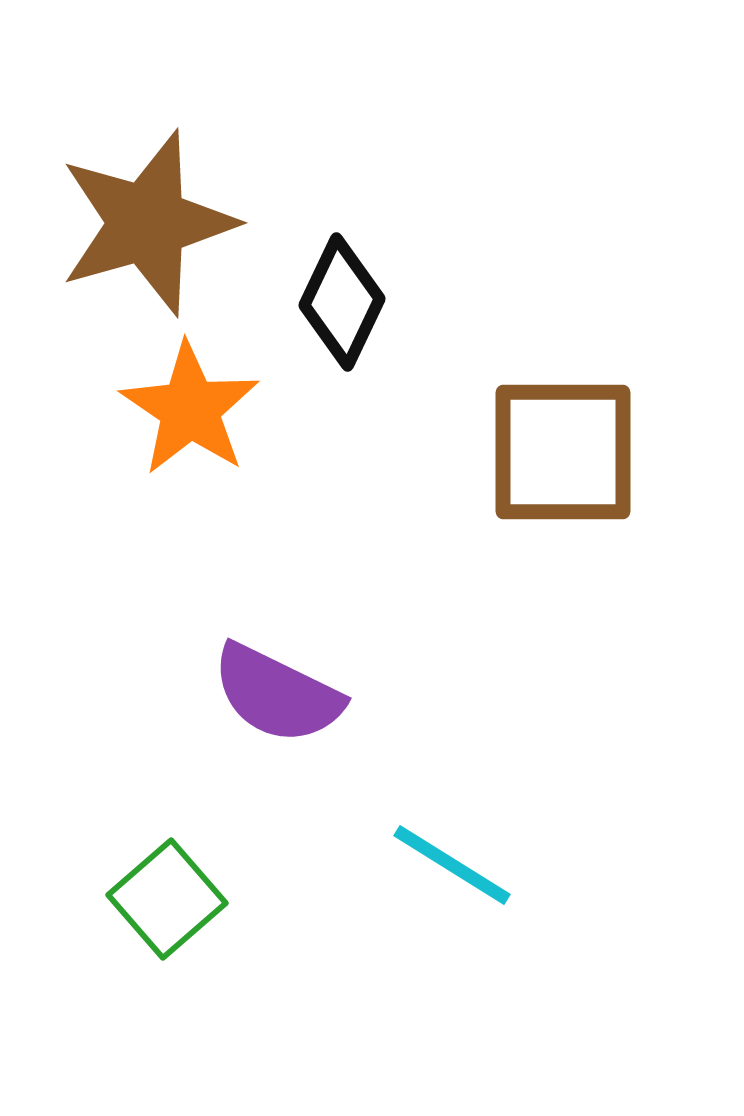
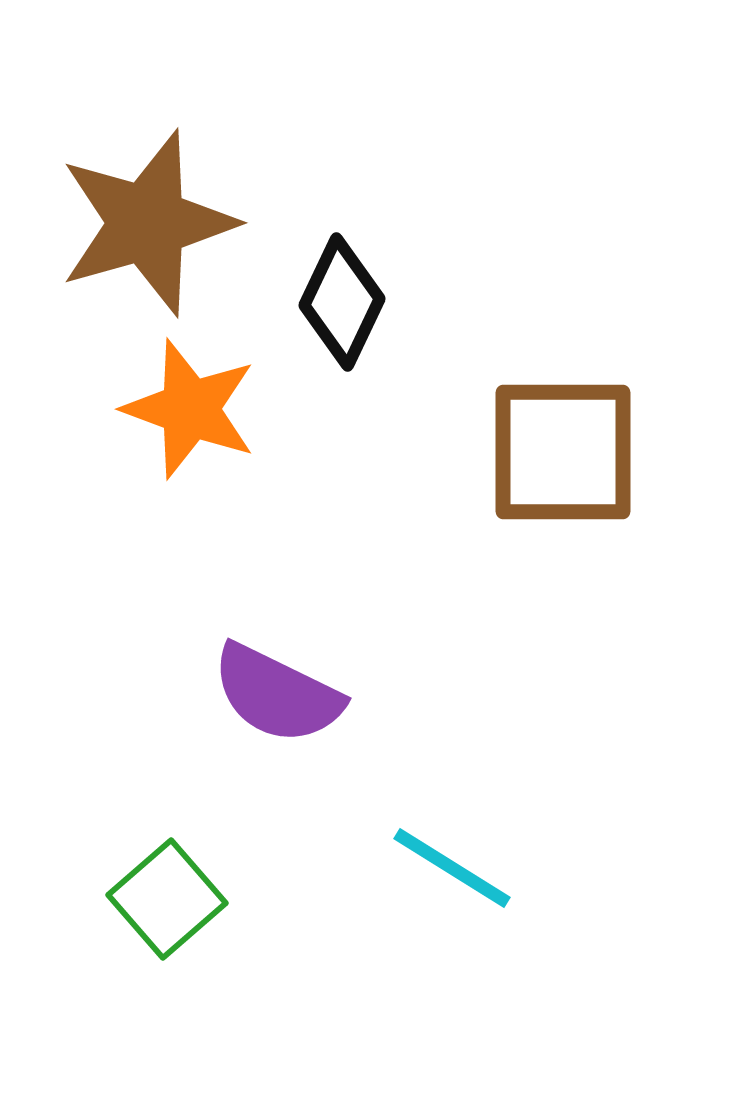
orange star: rotated 14 degrees counterclockwise
cyan line: moved 3 px down
